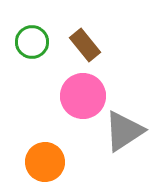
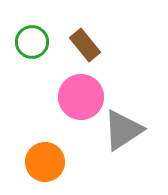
pink circle: moved 2 px left, 1 px down
gray triangle: moved 1 px left, 1 px up
